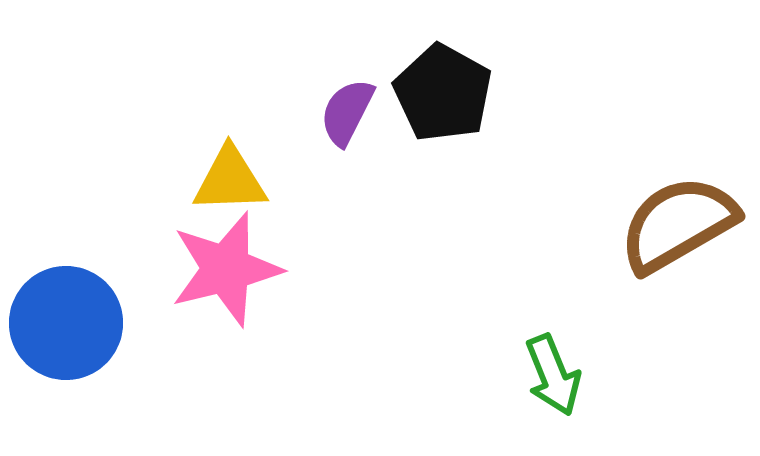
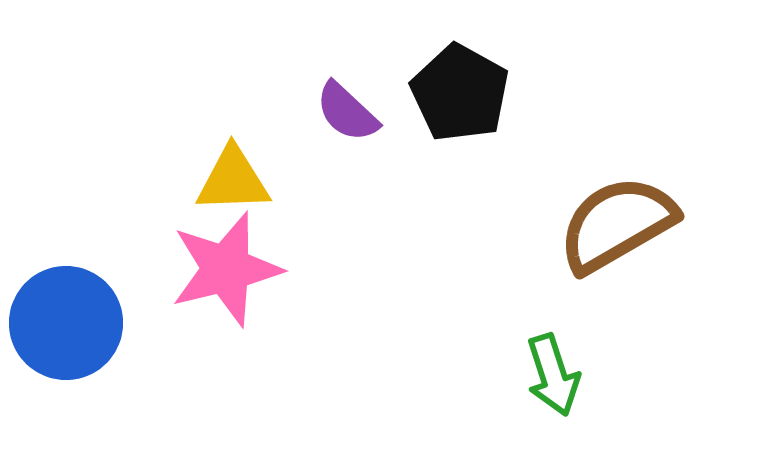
black pentagon: moved 17 px right
purple semicircle: rotated 74 degrees counterclockwise
yellow triangle: moved 3 px right
brown semicircle: moved 61 px left
green arrow: rotated 4 degrees clockwise
